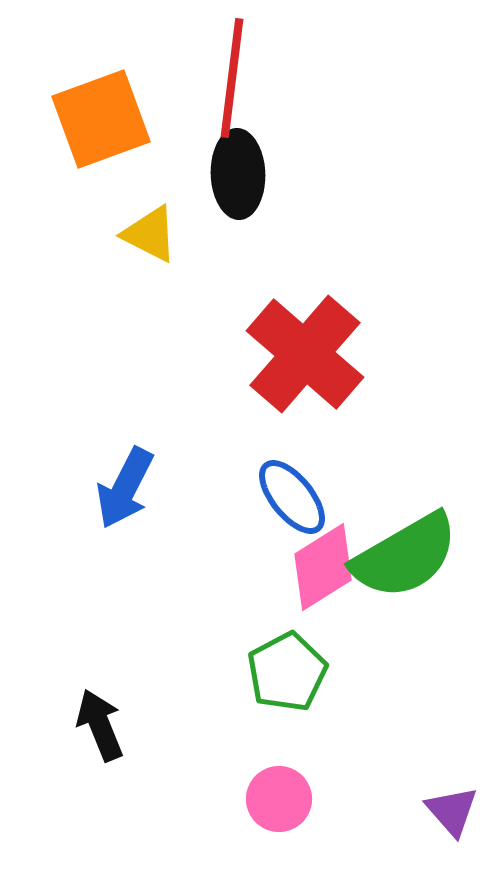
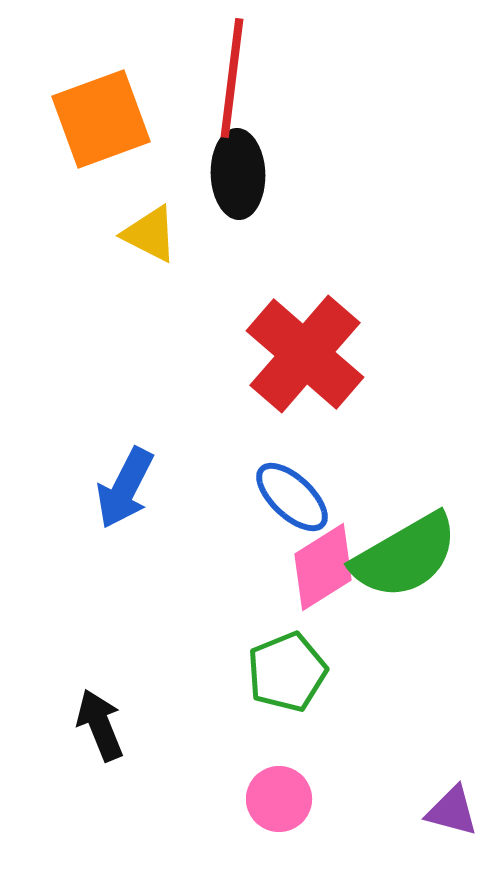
blue ellipse: rotated 8 degrees counterclockwise
green pentagon: rotated 6 degrees clockwise
purple triangle: rotated 34 degrees counterclockwise
